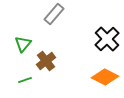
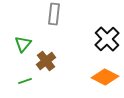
gray rectangle: rotated 35 degrees counterclockwise
green line: moved 1 px down
